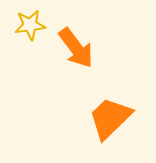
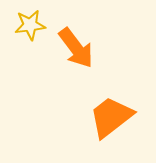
orange trapezoid: moved 1 px right, 1 px up; rotated 6 degrees clockwise
